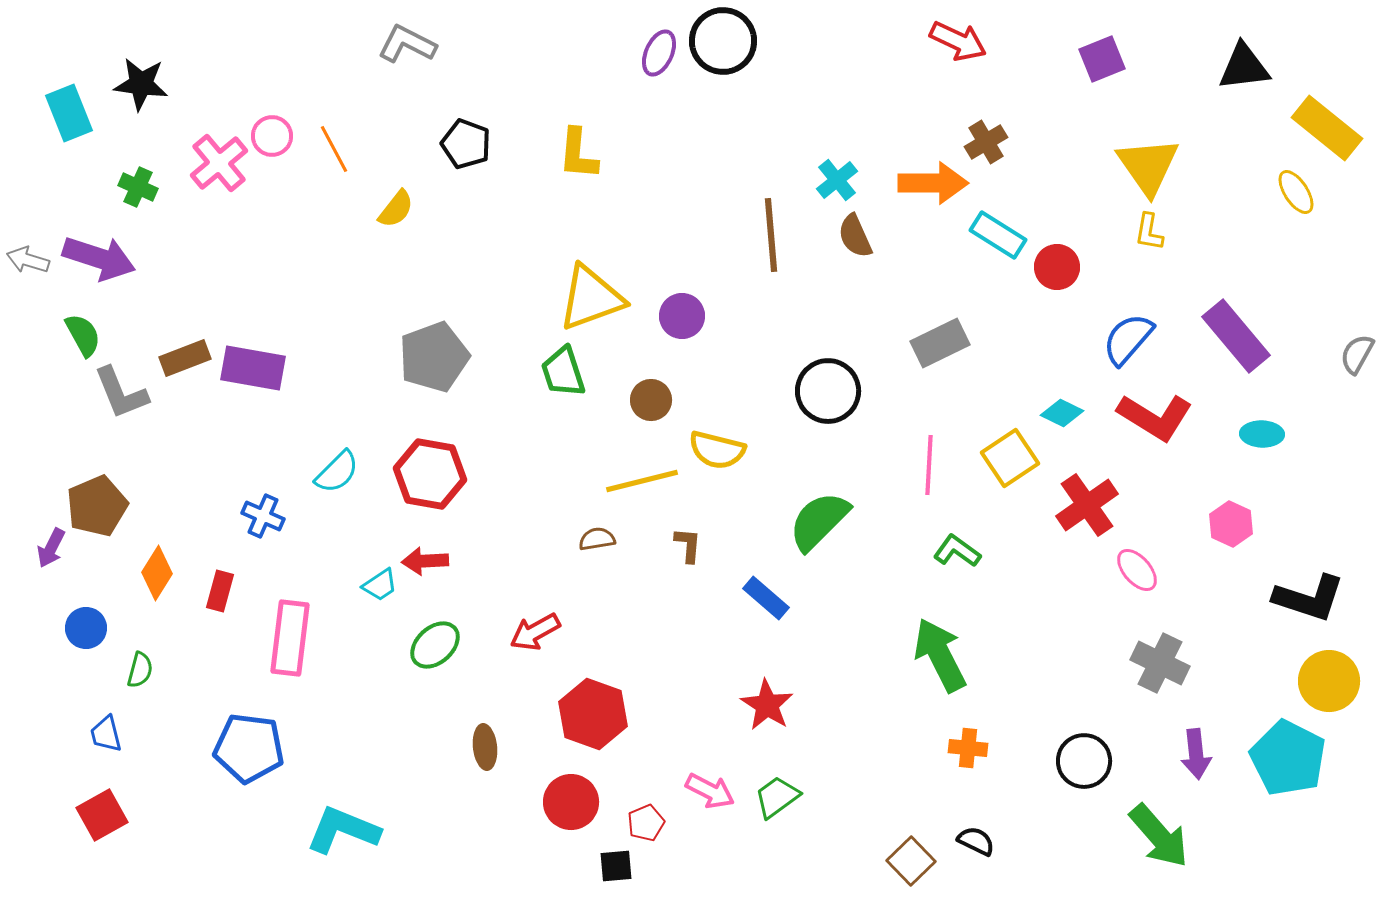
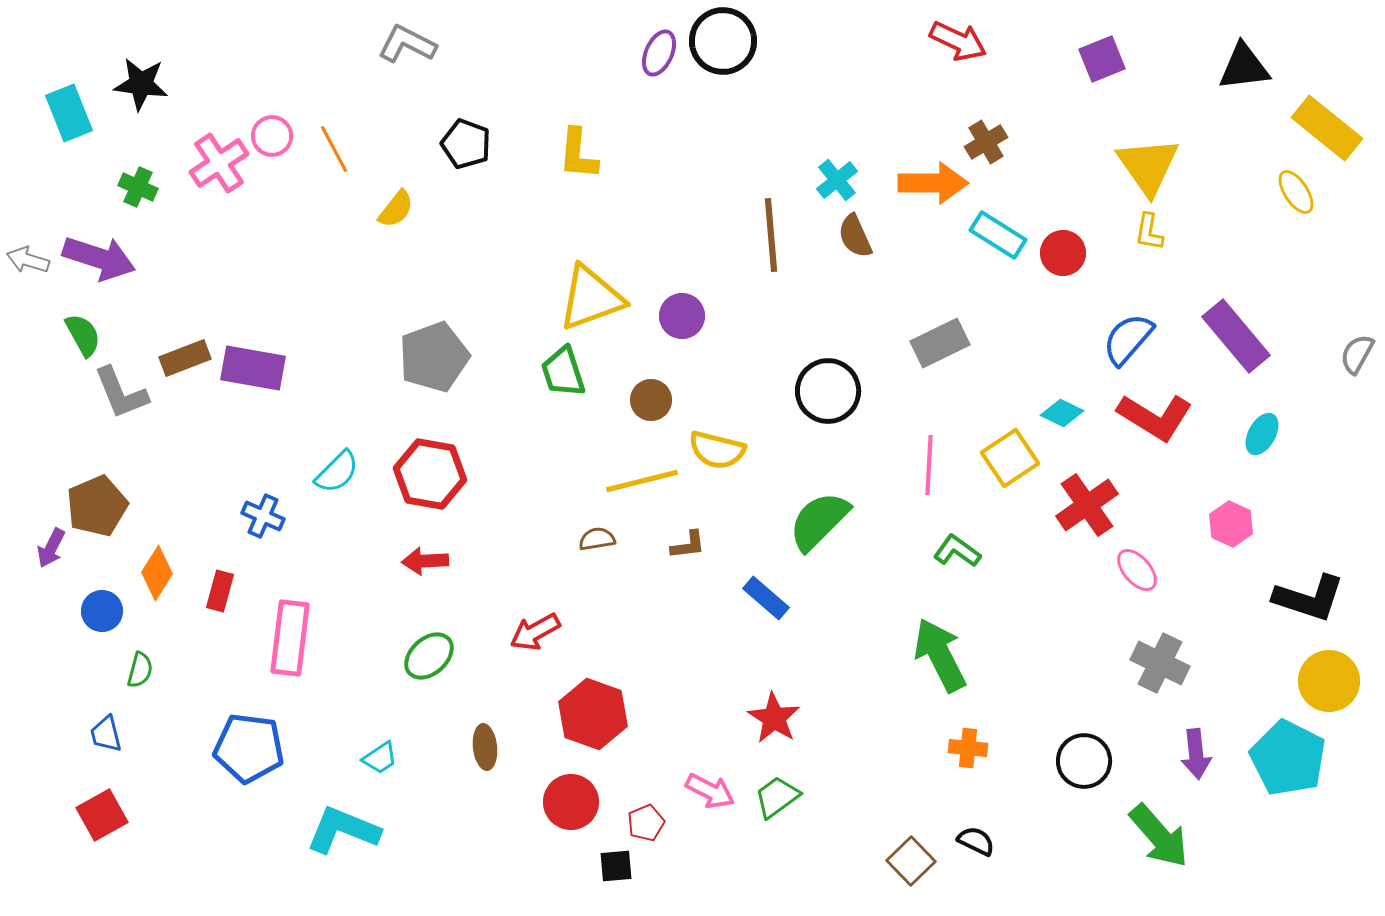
pink cross at (219, 163): rotated 6 degrees clockwise
red circle at (1057, 267): moved 6 px right, 14 px up
cyan ellipse at (1262, 434): rotated 63 degrees counterclockwise
brown L-shape at (688, 545): rotated 78 degrees clockwise
cyan trapezoid at (380, 585): moved 173 px down
blue circle at (86, 628): moved 16 px right, 17 px up
green ellipse at (435, 645): moved 6 px left, 11 px down
red star at (767, 705): moved 7 px right, 13 px down
